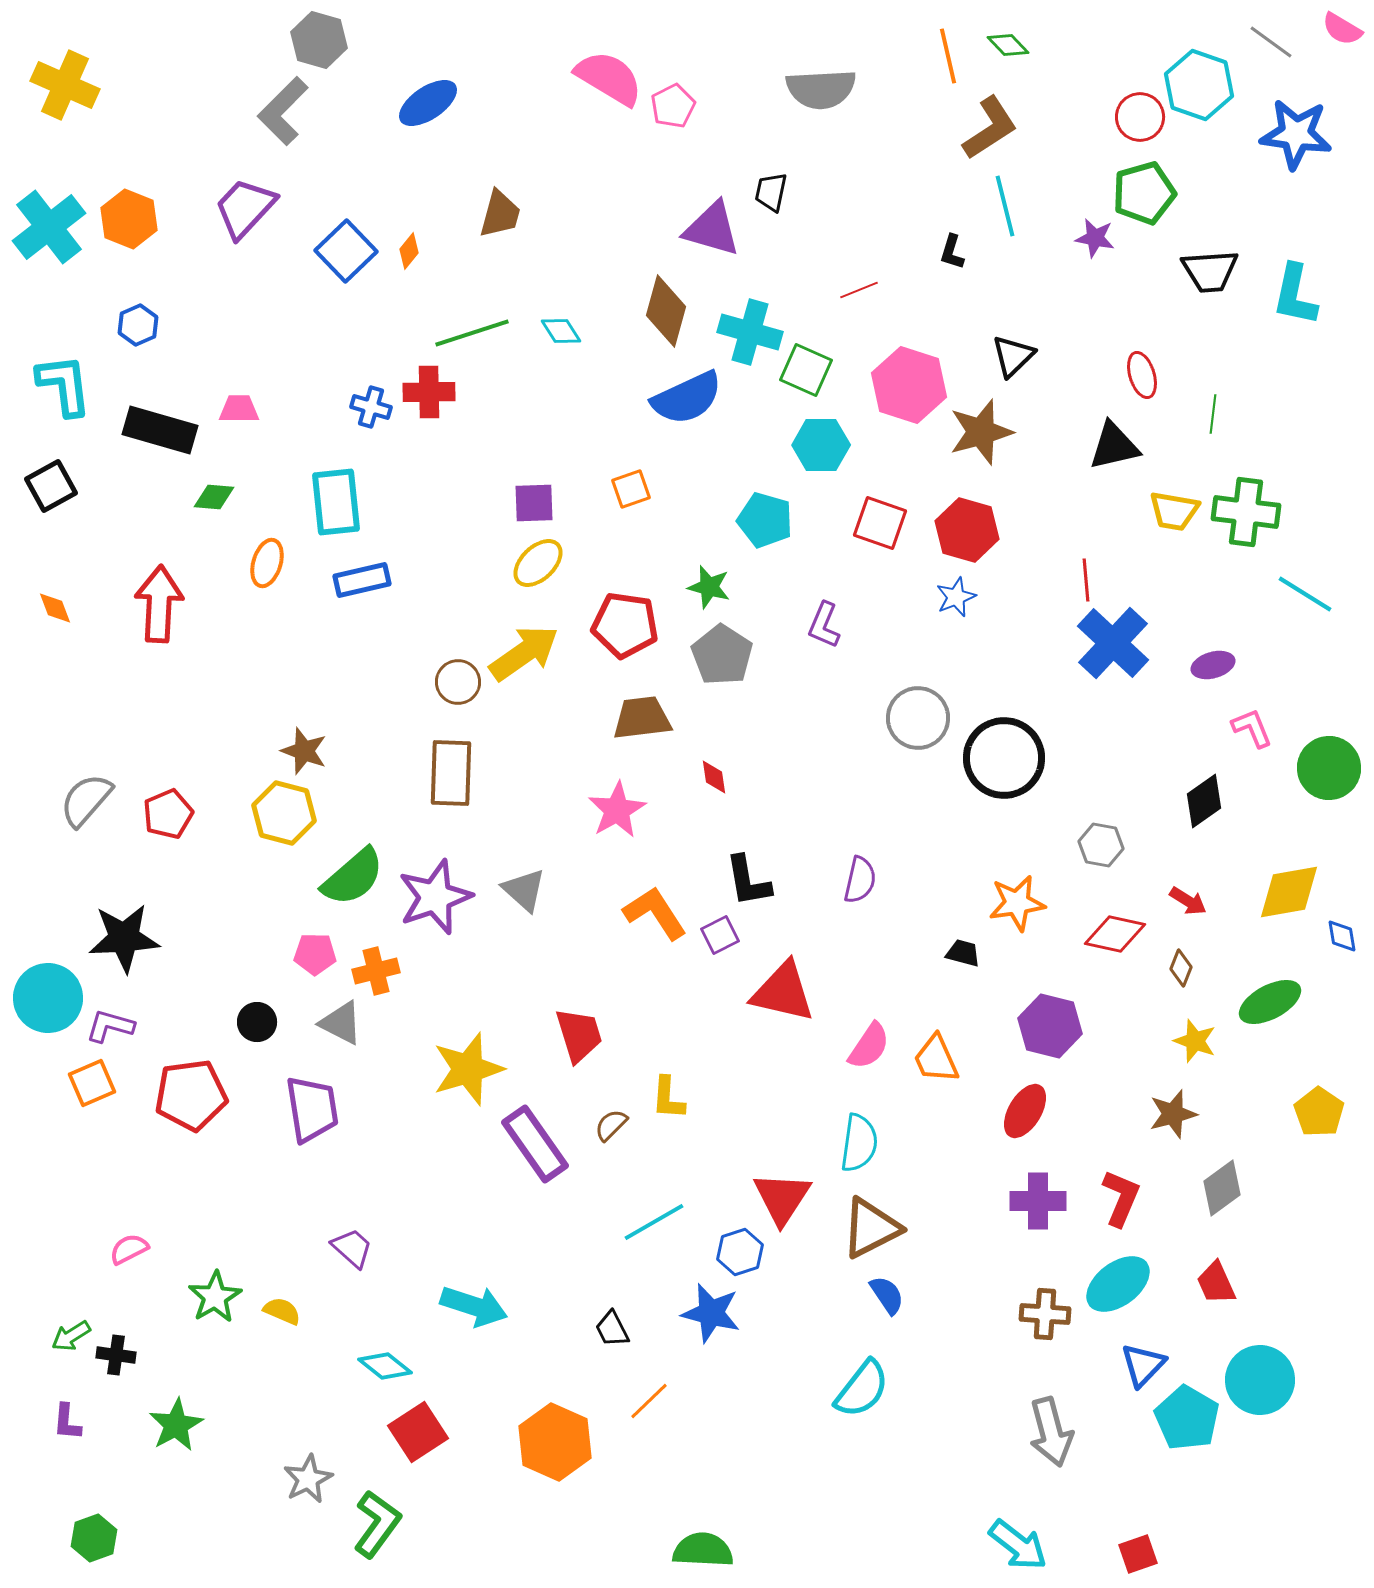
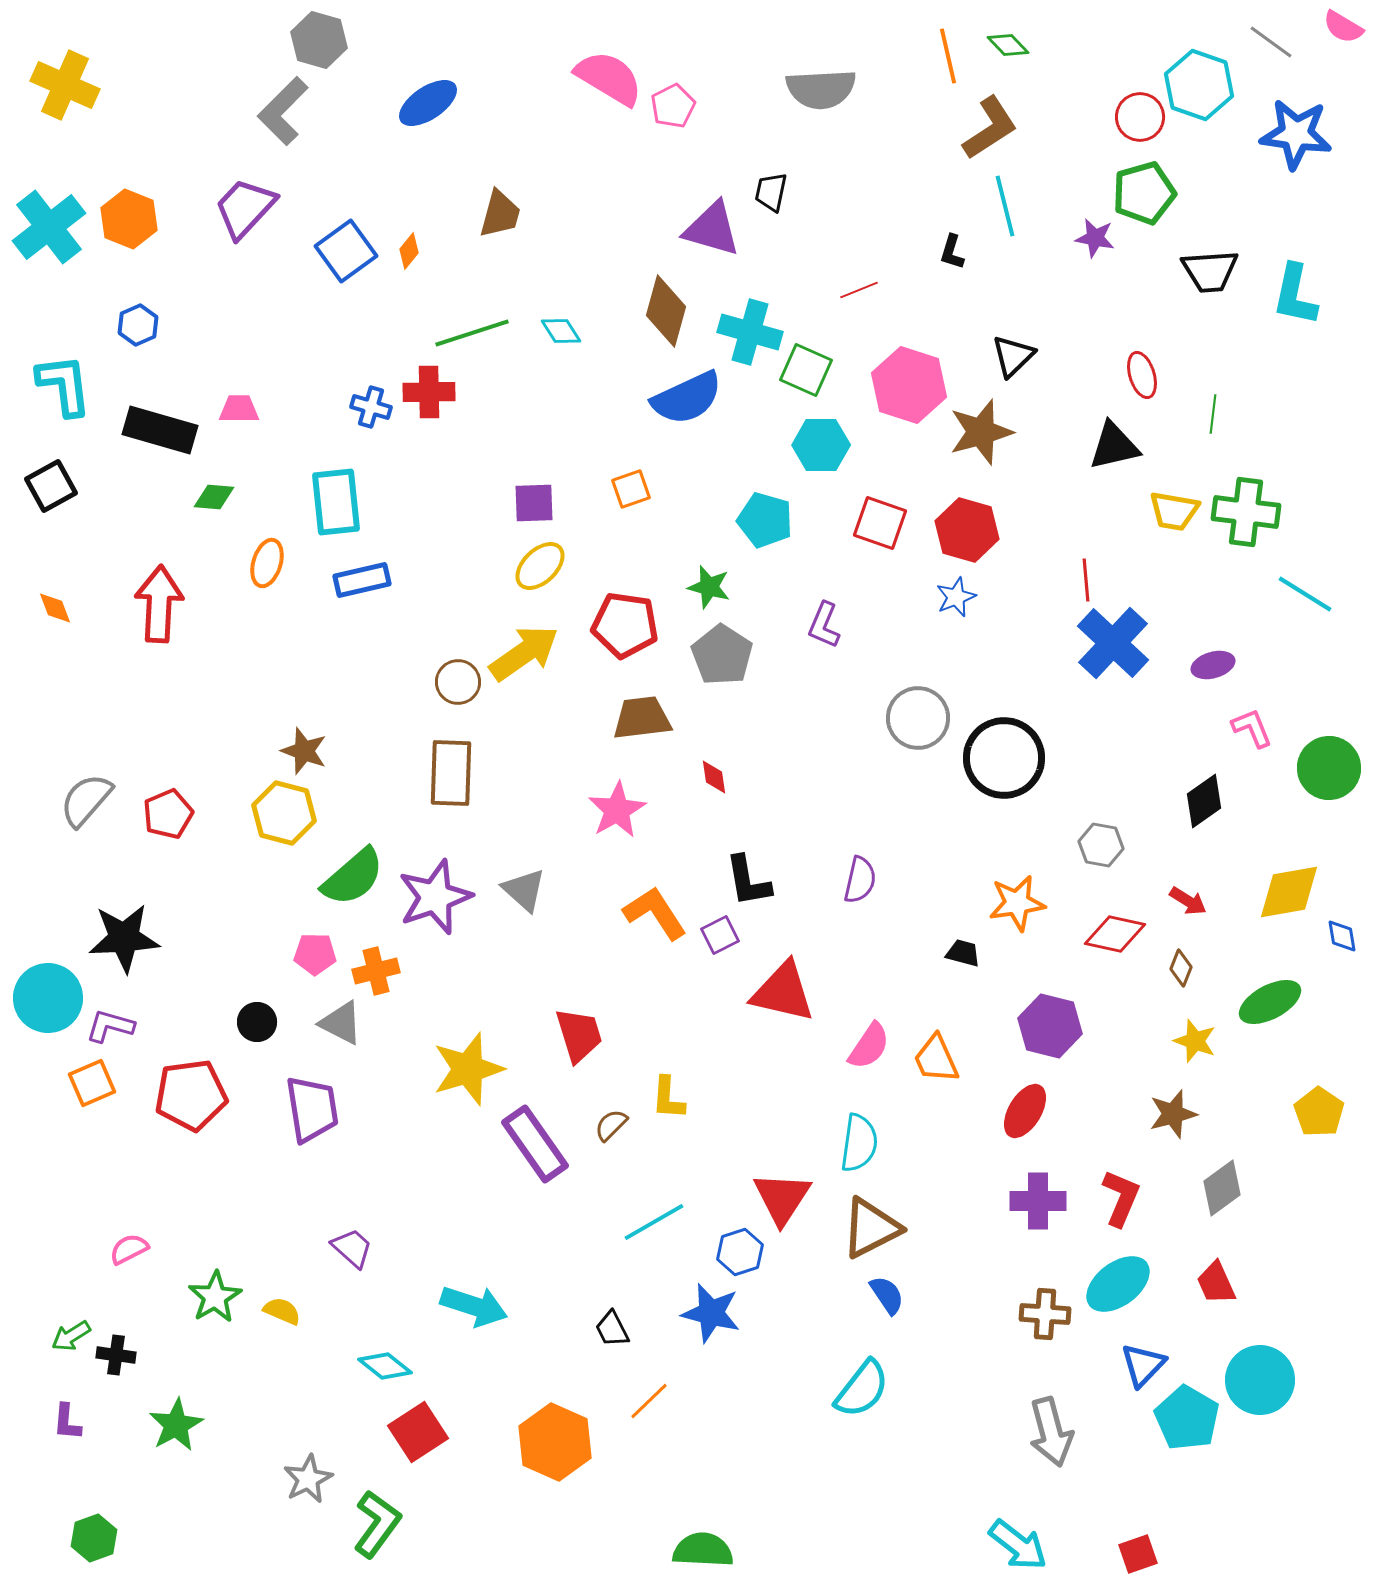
pink semicircle at (1342, 29): moved 1 px right, 2 px up
blue square at (346, 251): rotated 8 degrees clockwise
yellow ellipse at (538, 563): moved 2 px right, 3 px down
